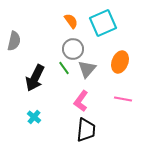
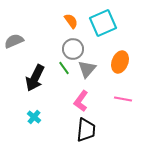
gray semicircle: rotated 126 degrees counterclockwise
